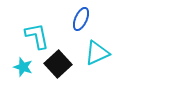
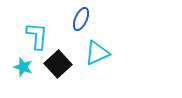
cyan L-shape: rotated 16 degrees clockwise
